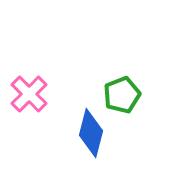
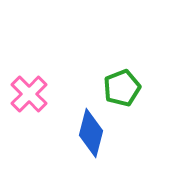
green pentagon: moved 7 px up
